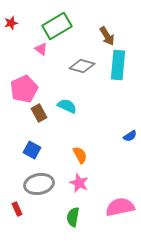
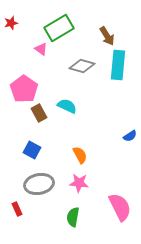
green rectangle: moved 2 px right, 2 px down
pink pentagon: rotated 12 degrees counterclockwise
pink star: rotated 18 degrees counterclockwise
pink semicircle: rotated 76 degrees clockwise
